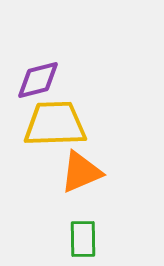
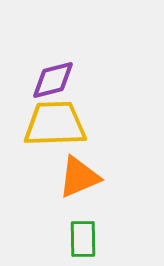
purple diamond: moved 15 px right
orange triangle: moved 2 px left, 5 px down
